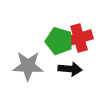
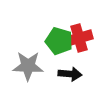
black arrow: moved 5 px down
